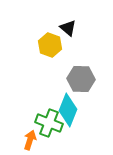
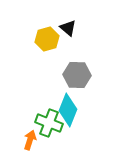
yellow hexagon: moved 3 px left, 6 px up; rotated 25 degrees clockwise
gray hexagon: moved 4 px left, 4 px up
